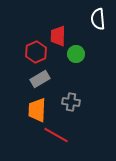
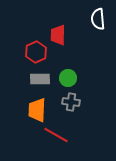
red trapezoid: moved 1 px up
green circle: moved 8 px left, 24 px down
gray rectangle: rotated 30 degrees clockwise
